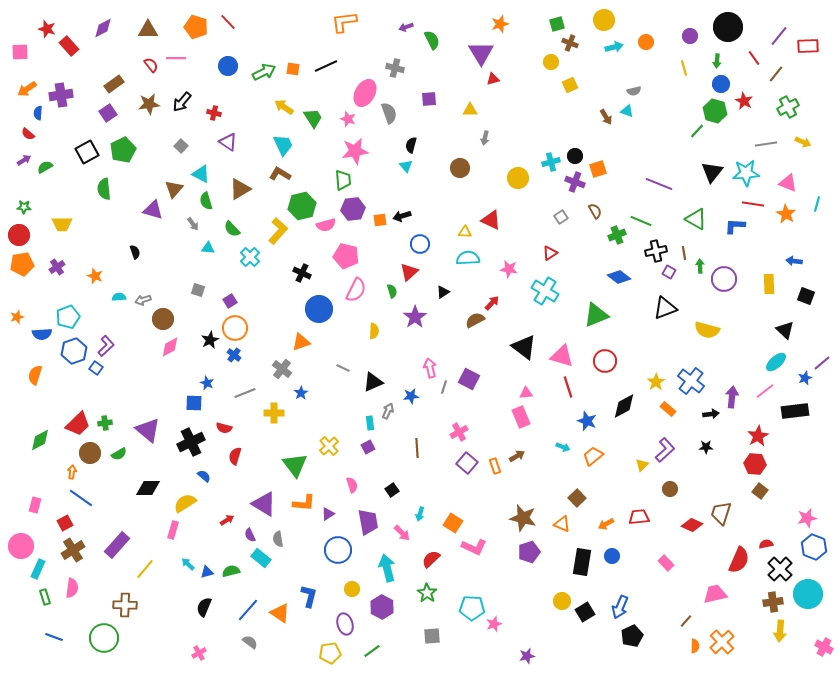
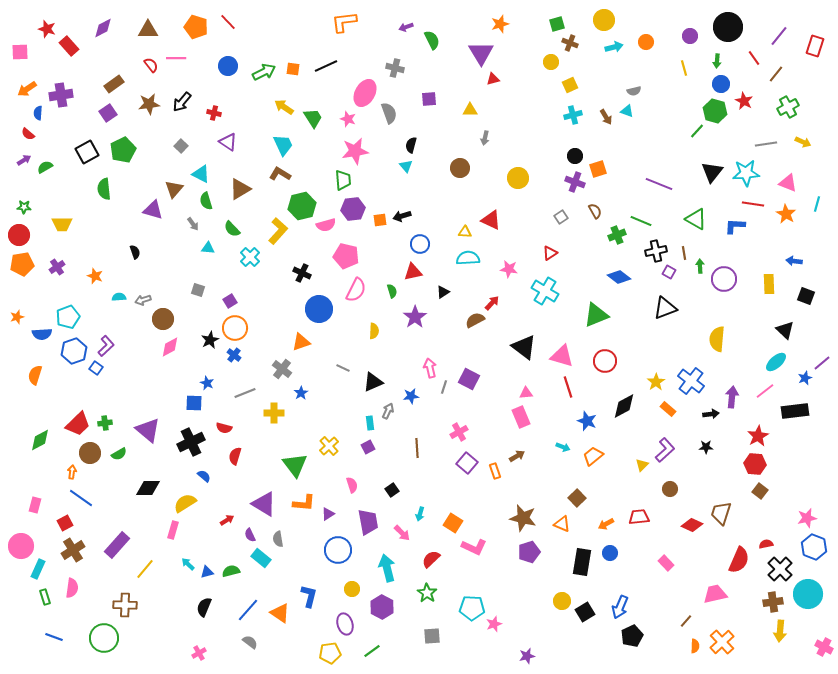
red rectangle at (808, 46): moved 7 px right; rotated 70 degrees counterclockwise
cyan cross at (551, 162): moved 22 px right, 47 px up
red triangle at (409, 272): moved 4 px right; rotated 30 degrees clockwise
yellow semicircle at (707, 330): moved 10 px right, 9 px down; rotated 80 degrees clockwise
orange rectangle at (495, 466): moved 5 px down
blue circle at (612, 556): moved 2 px left, 3 px up
